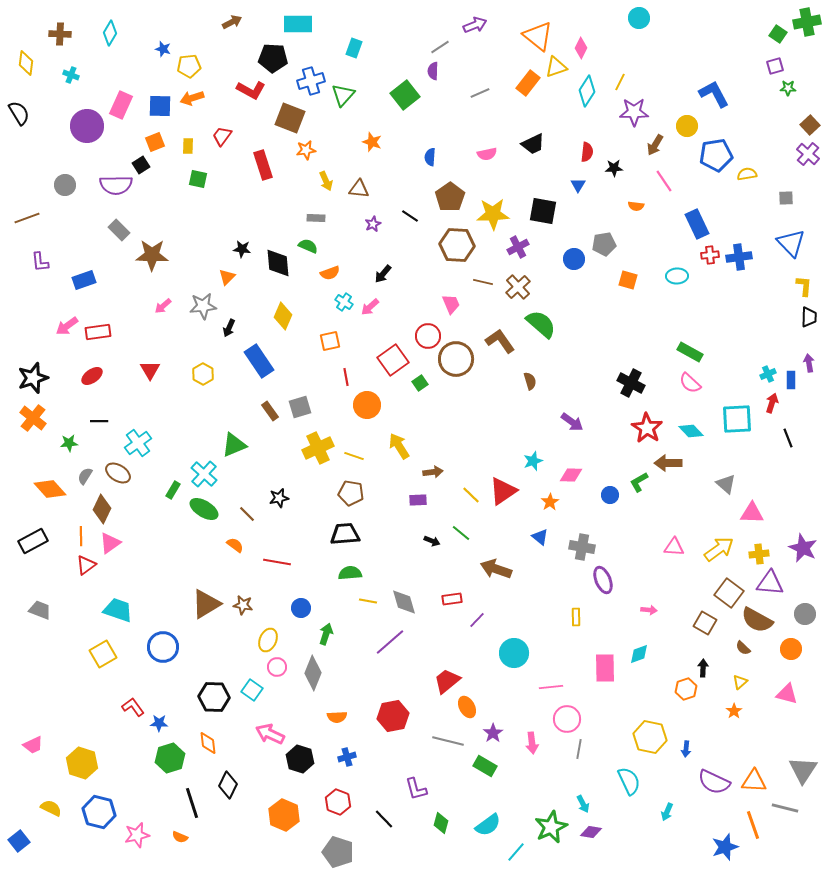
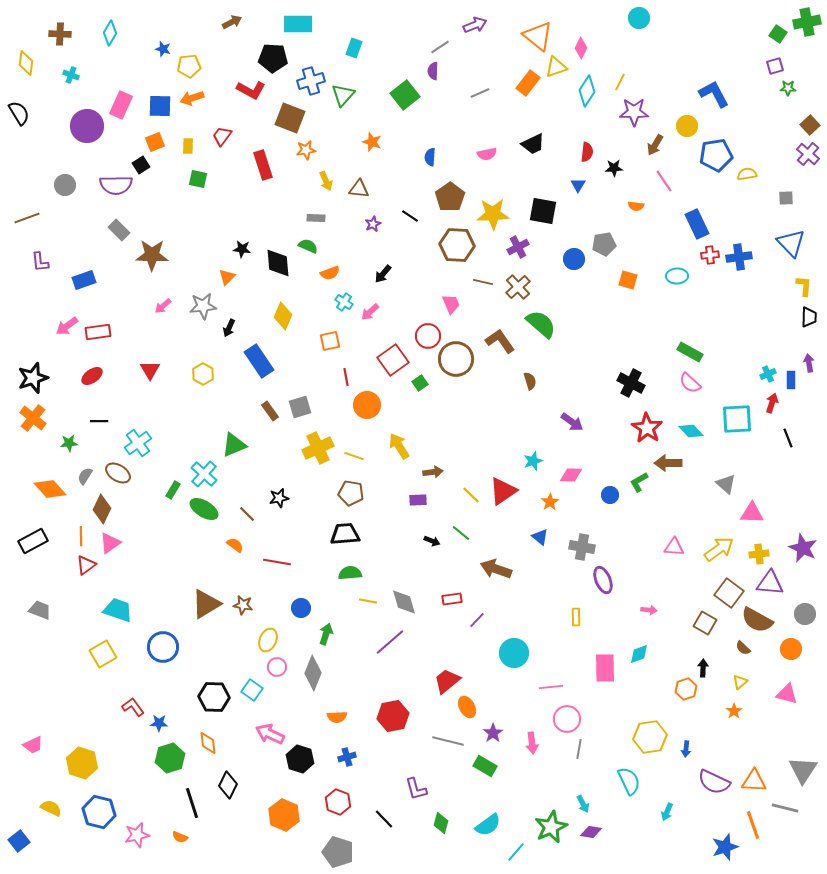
pink arrow at (370, 307): moved 5 px down
yellow hexagon at (650, 737): rotated 20 degrees counterclockwise
